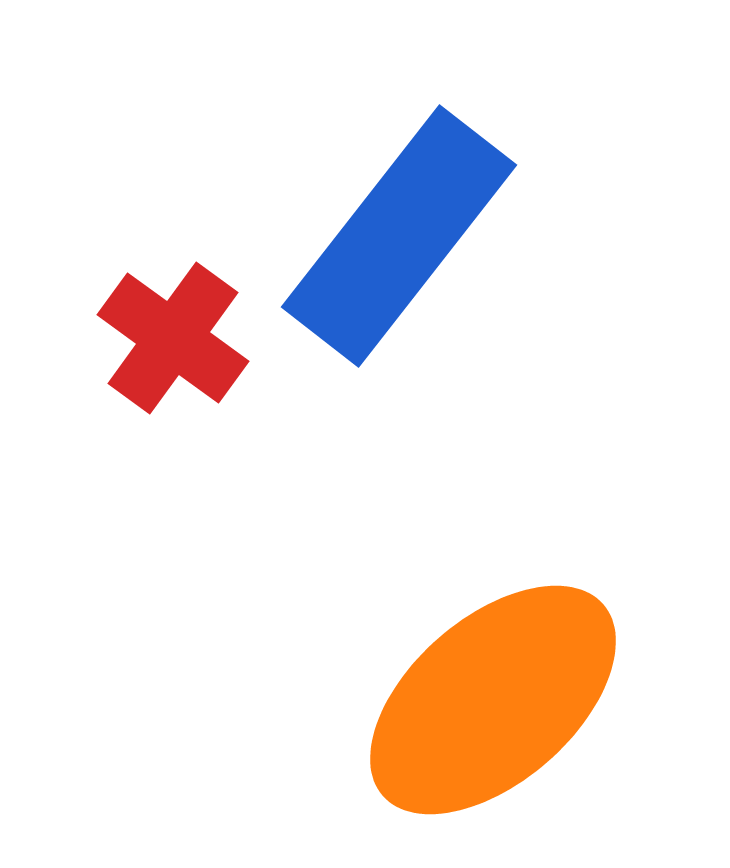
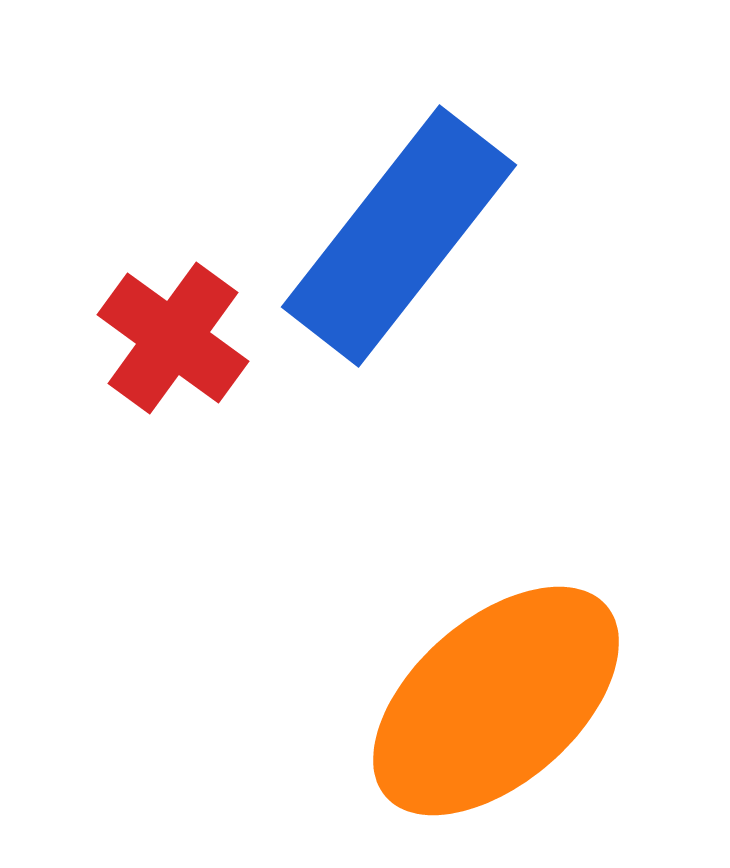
orange ellipse: moved 3 px right, 1 px down
